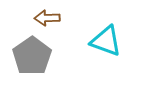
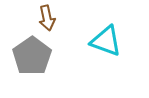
brown arrow: rotated 100 degrees counterclockwise
